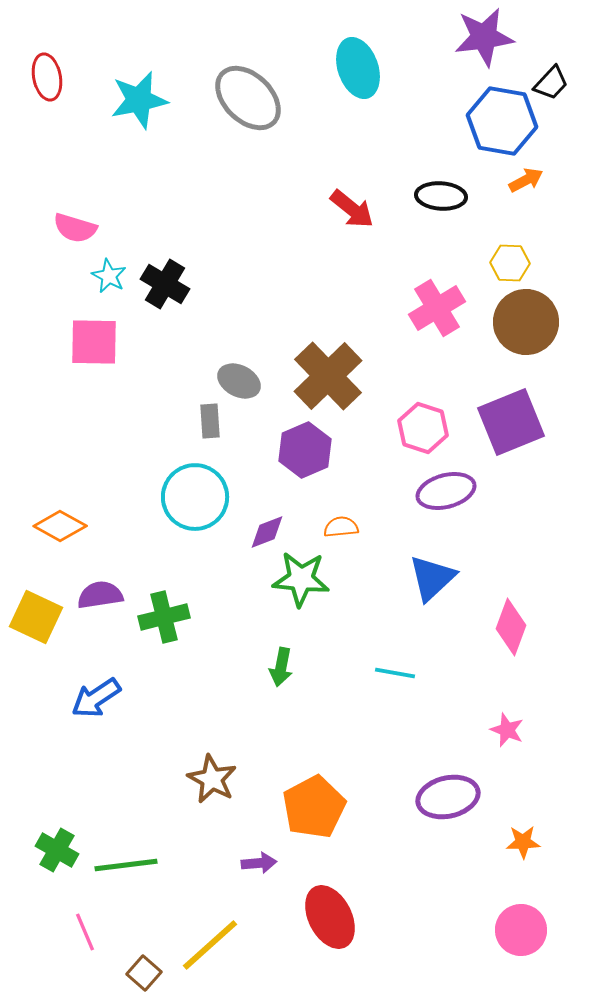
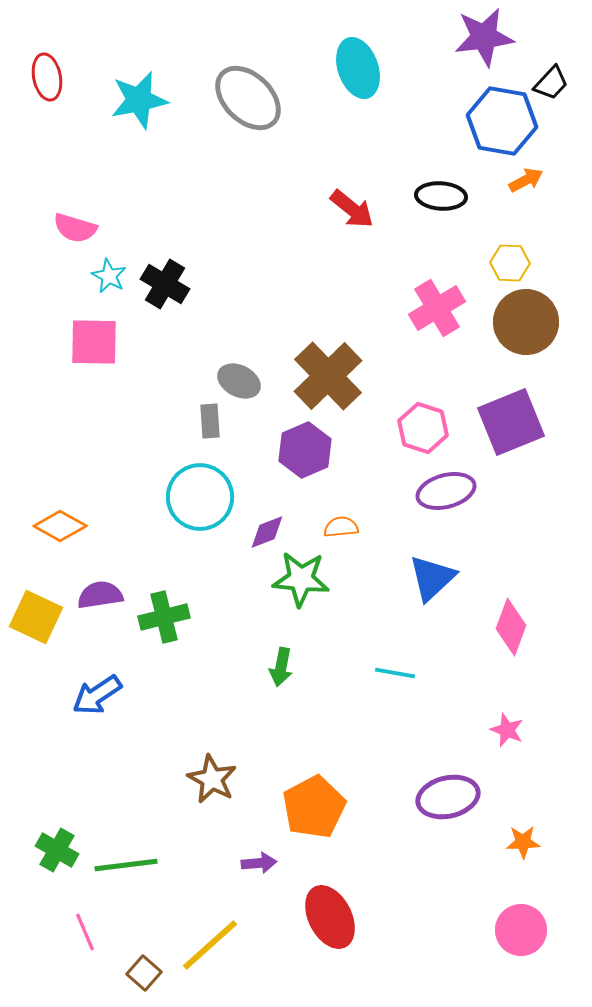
cyan circle at (195, 497): moved 5 px right
blue arrow at (96, 698): moved 1 px right, 3 px up
